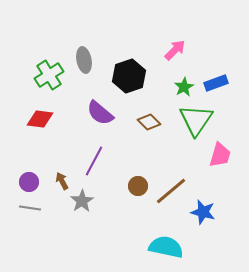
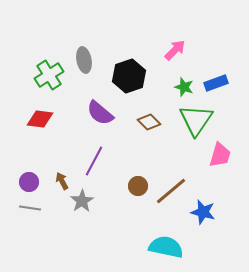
green star: rotated 24 degrees counterclockwise
